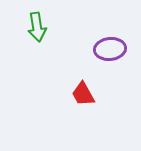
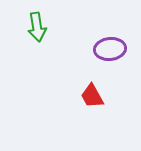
red trapezoid: moved 9 px right, 2 px down
